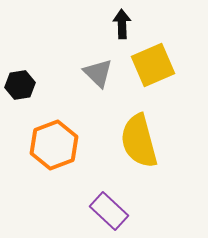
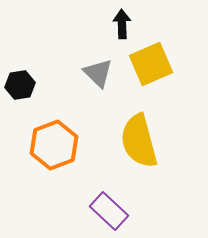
yellow square: moved 2 px left, 1 px up
